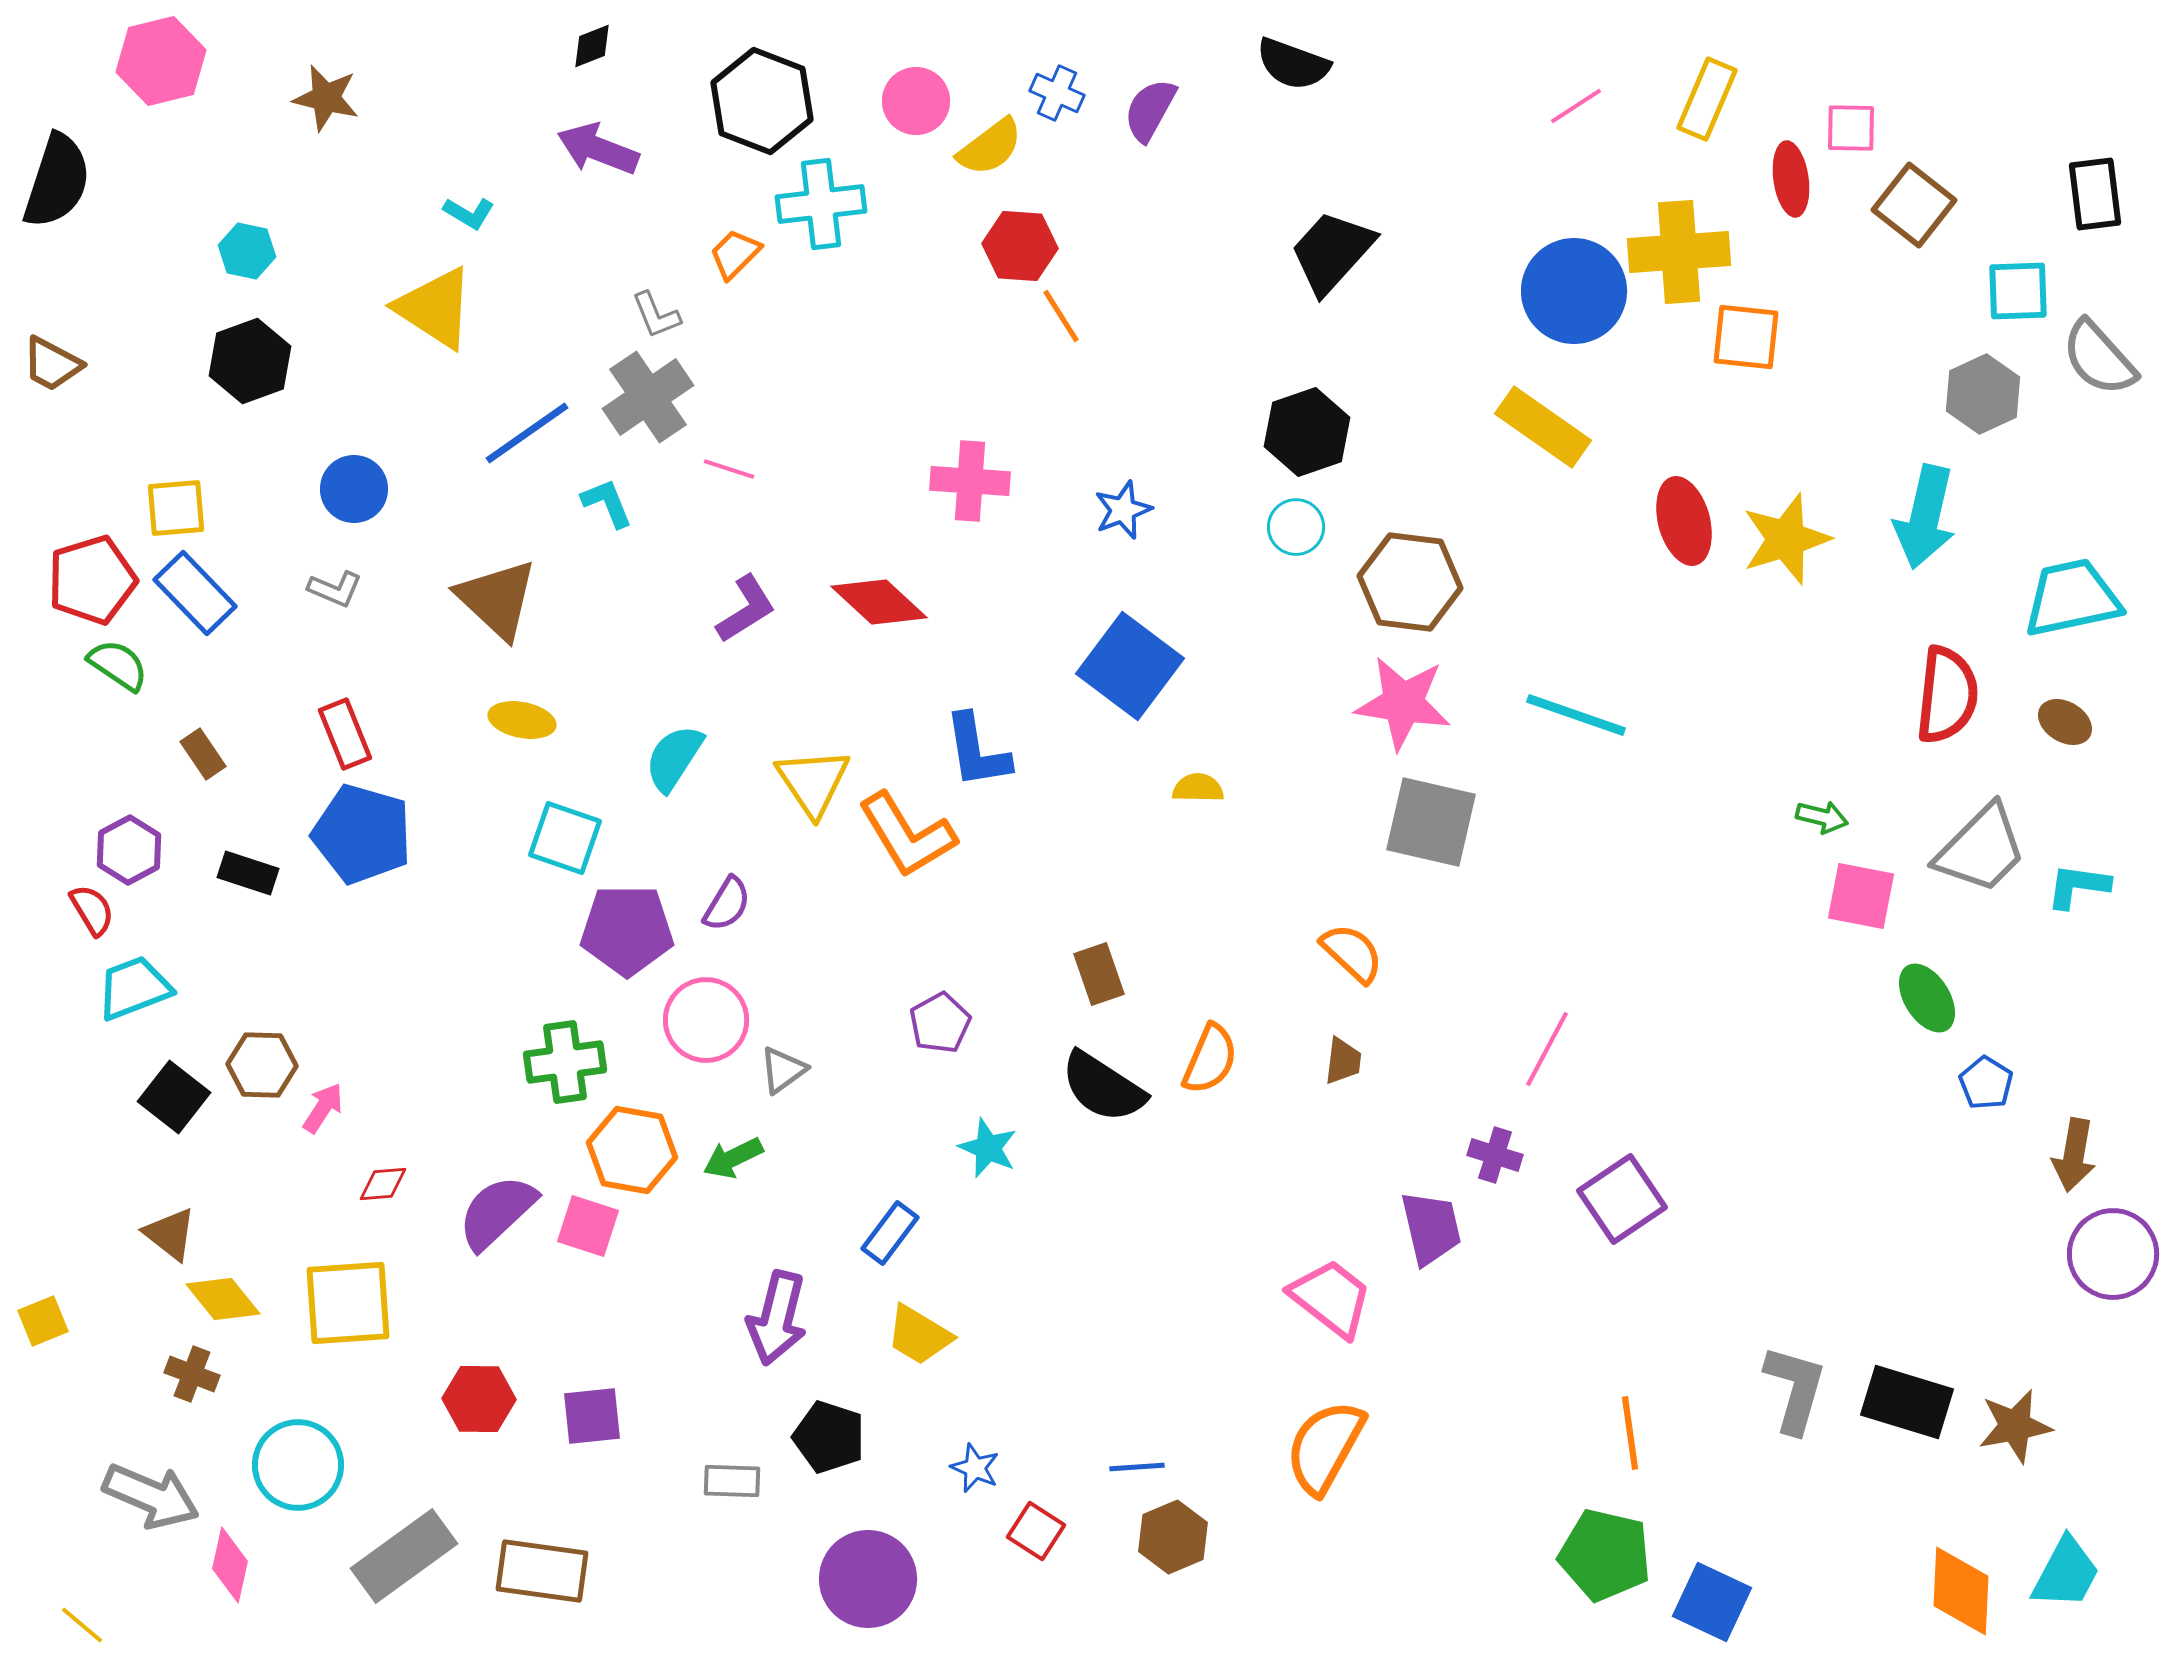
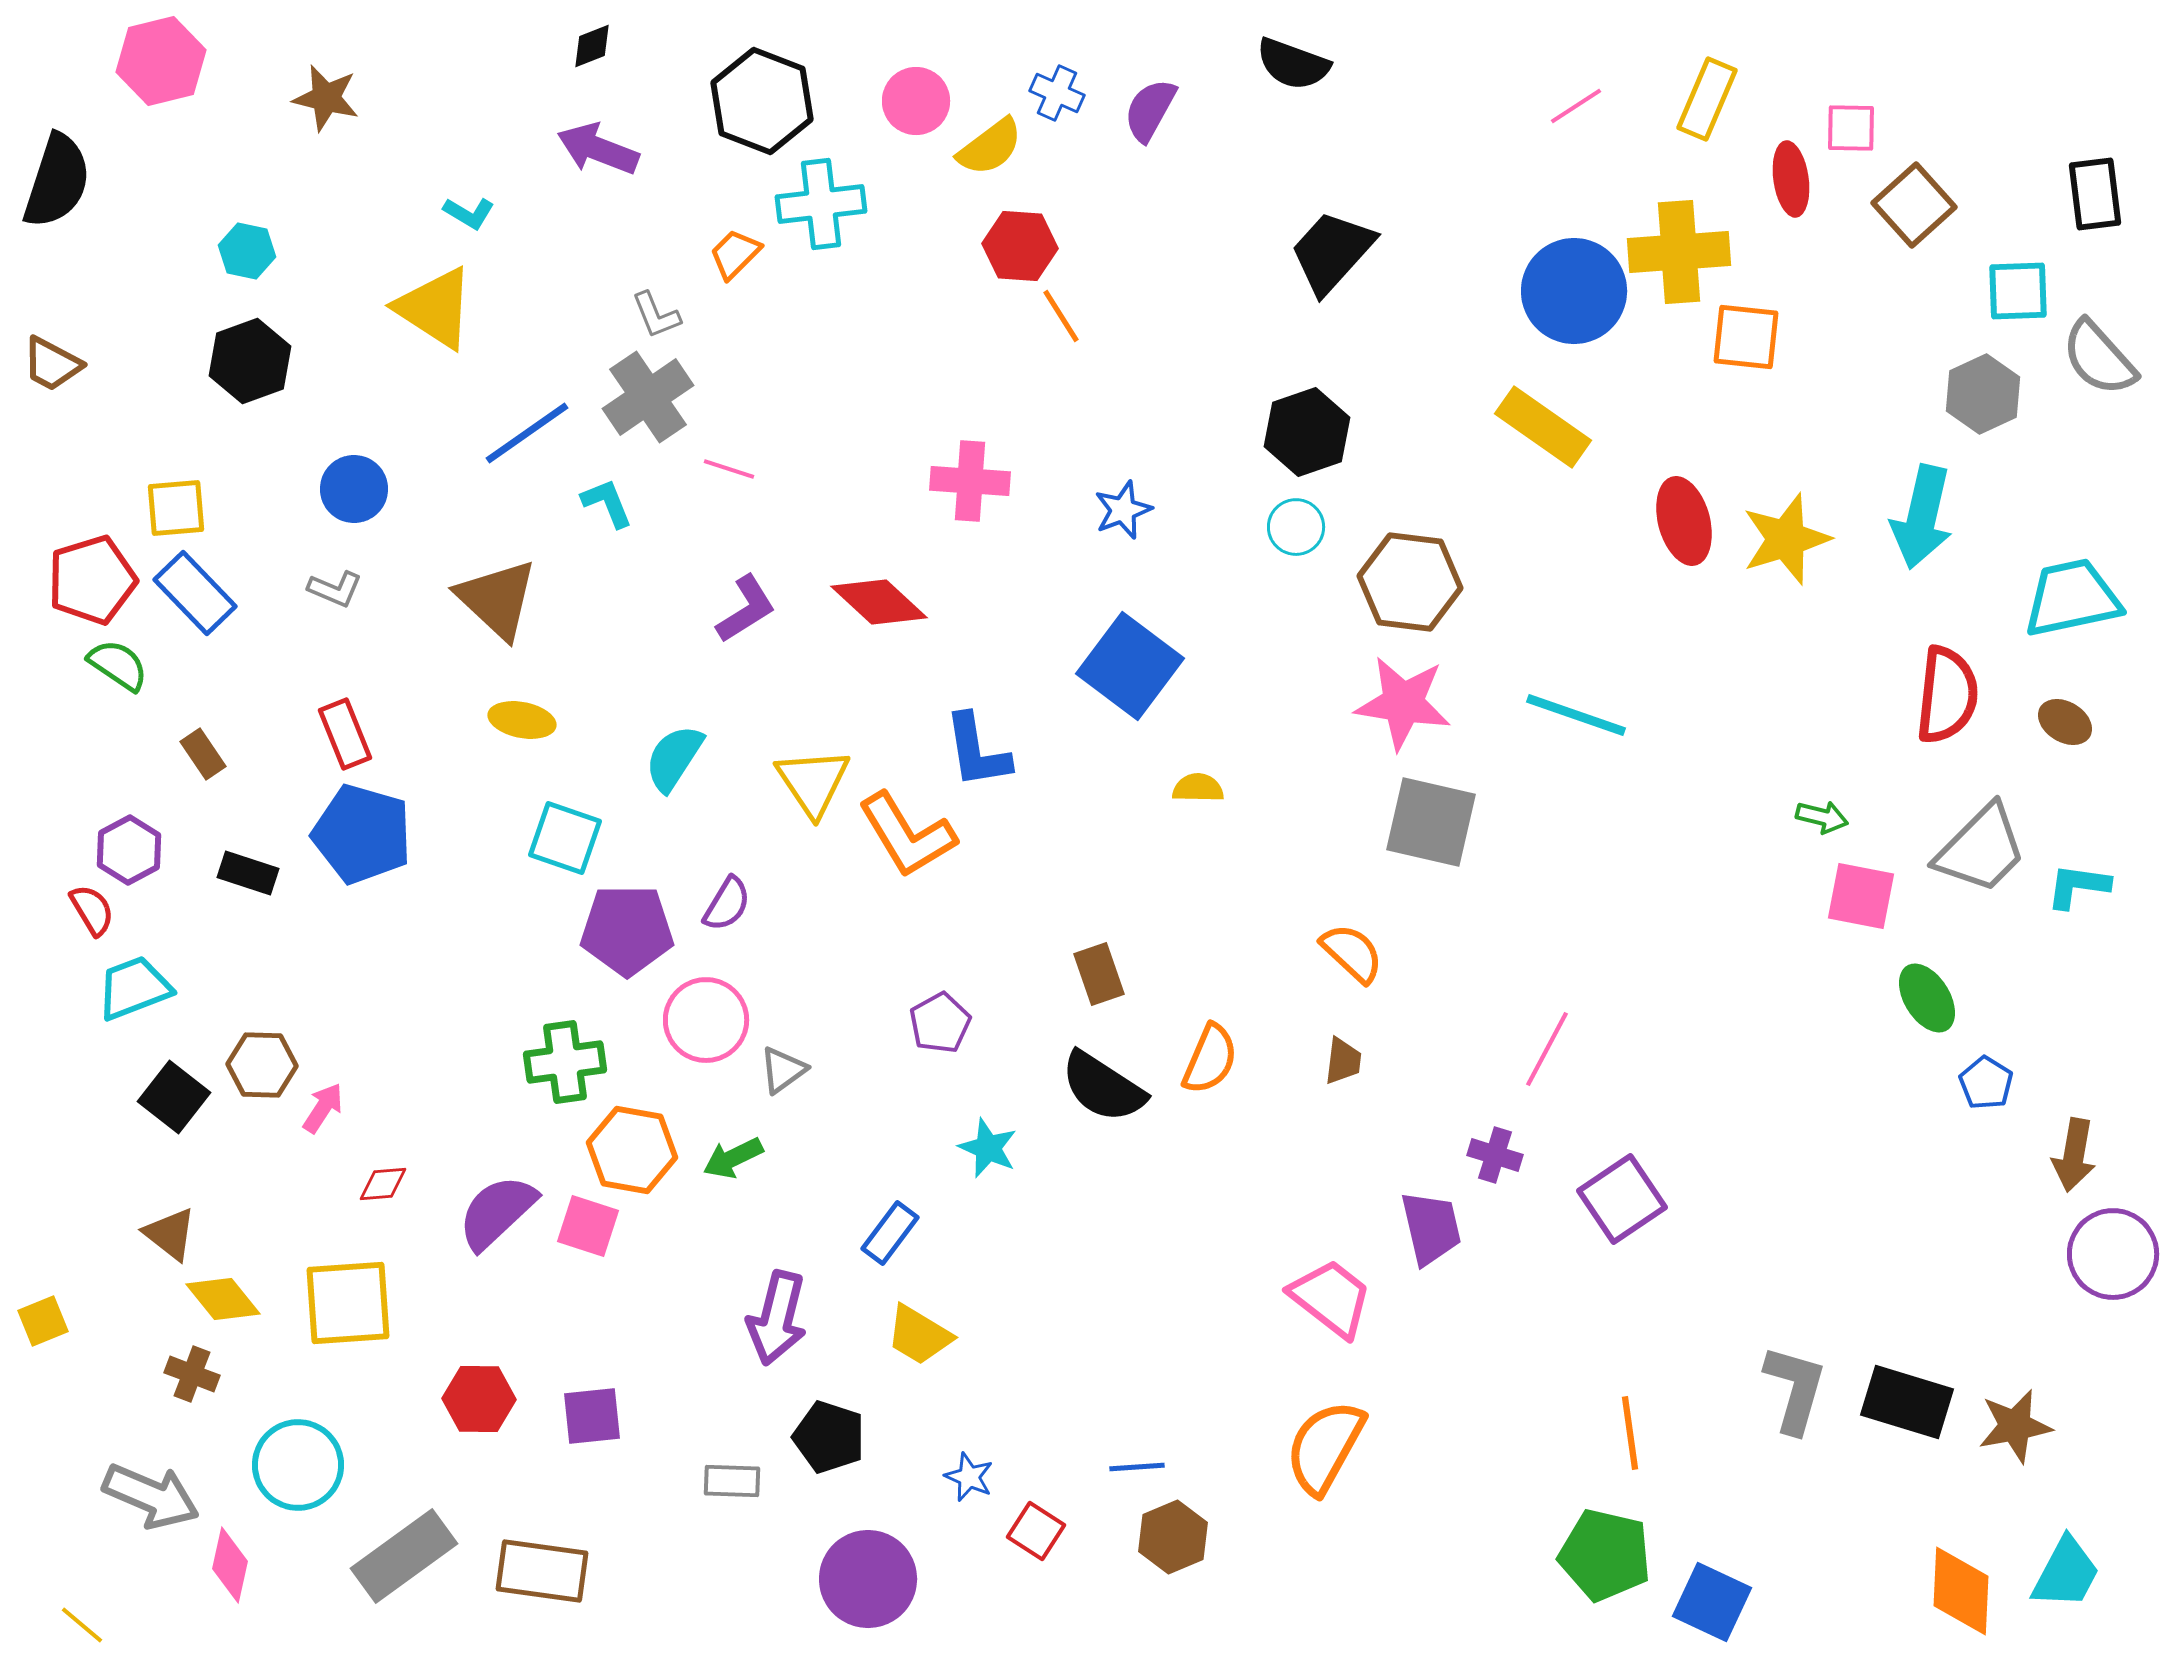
brown square at (1914, 205): rotated 10 degrees clockwise
cyan arrow at (1925, 517): moved 3 px left
blue star at (975, 1468): moved 6 px left, 9 px down
